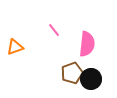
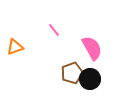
pink semicircle: moved 5 px right, 4 px down; rotated 35 degrees counterclockwise
black circle: moved 1 px left
